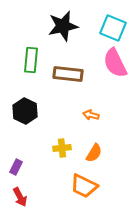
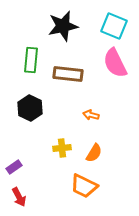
cyan square: moved 1 px right, 2 px up
black hexagon: moved 5 px right, 3 px up
purple rectangle: moved 2 px left; rotated 28 degrees clockwise
red arrow: moved 1 px left
